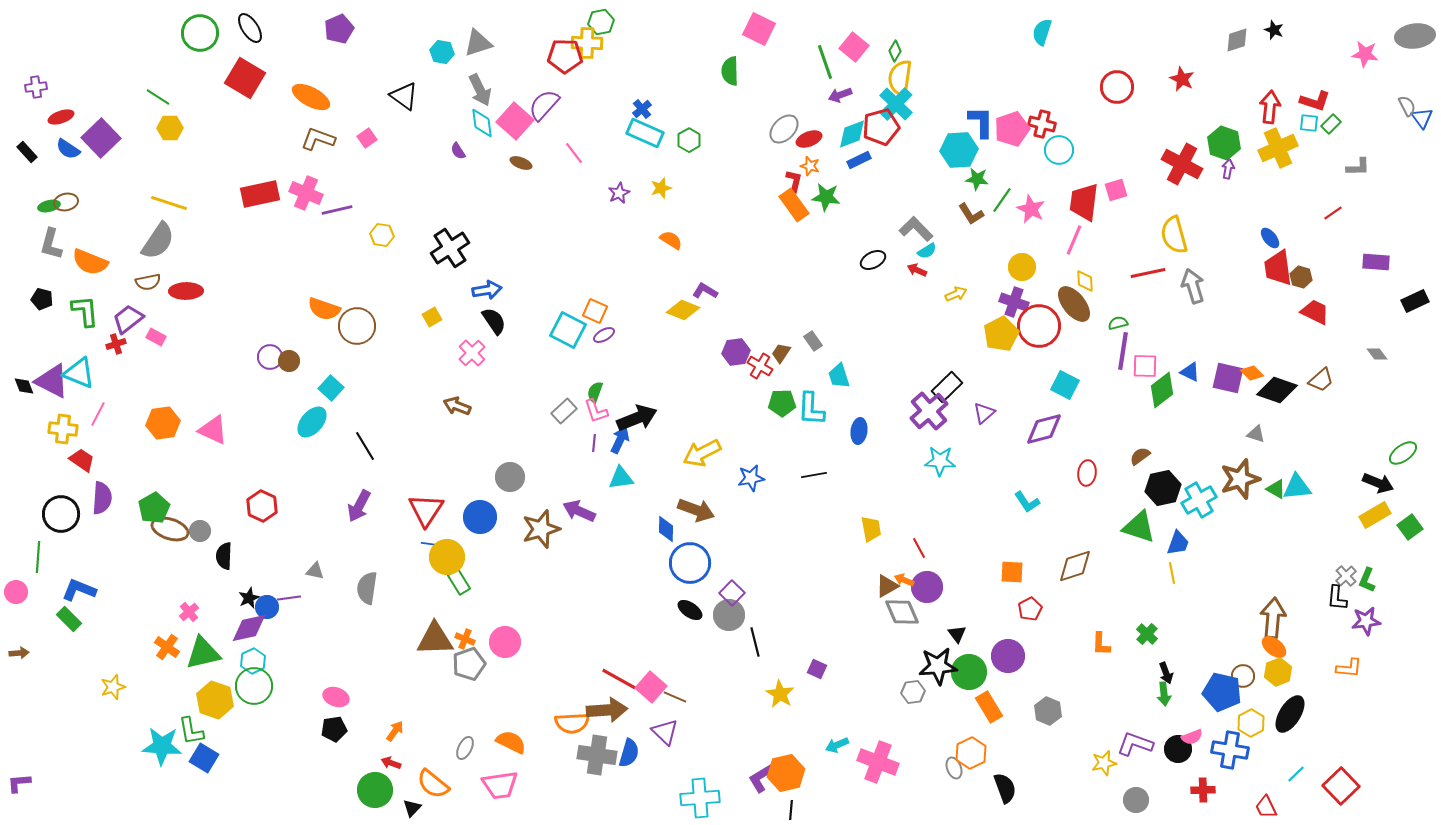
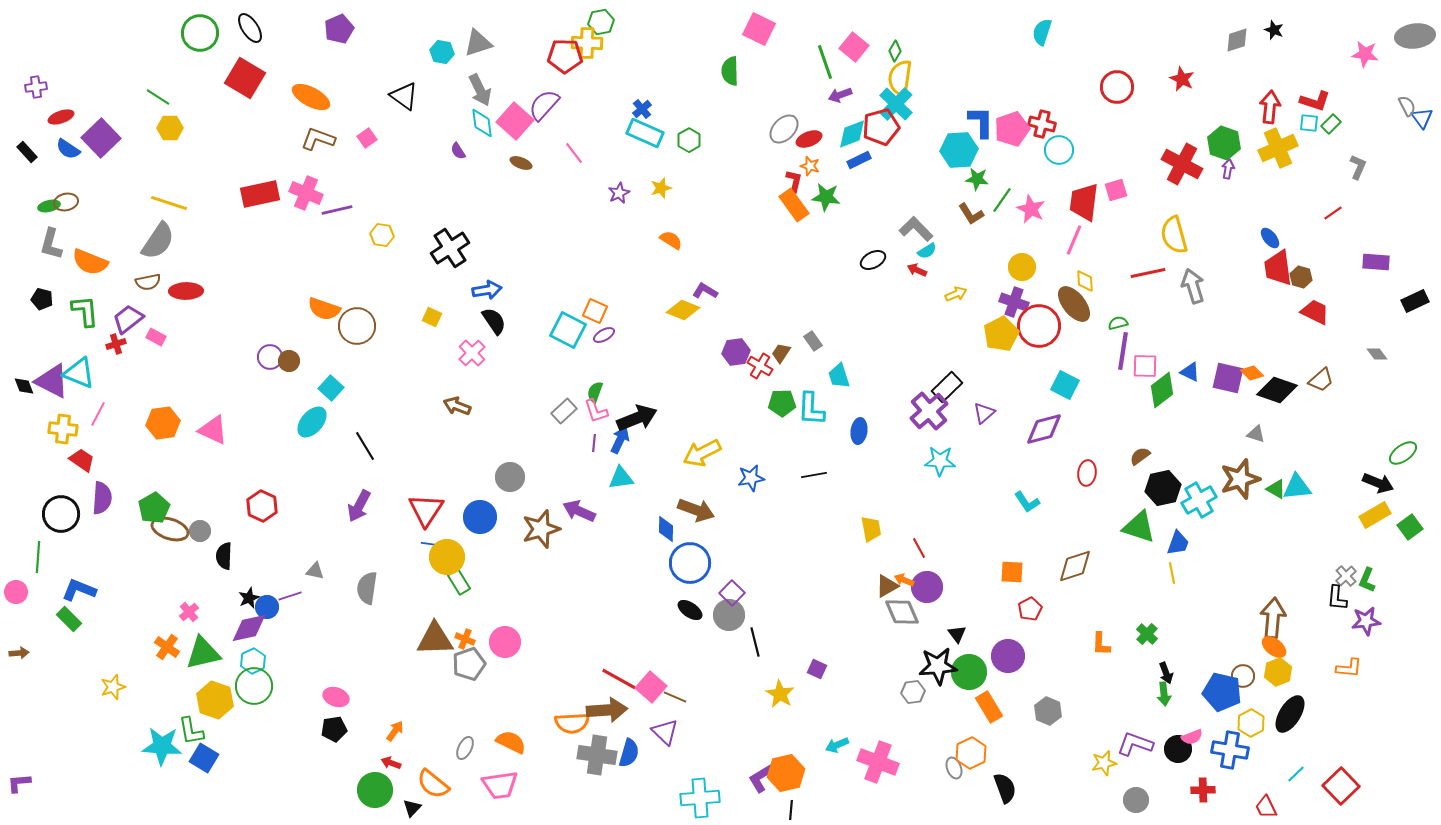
gray L-shape at (1358, 167): rotated 65 degrees counterclockwise
yellow square at (432, 317): rotated 36 degrees counterclockwise
purple line at (289, 598): moved 1 px right, 2 px up; rotated 10 degrees counterclockwise
